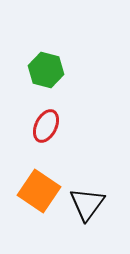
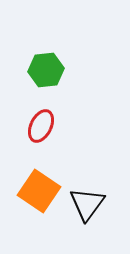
green hexagon: rotated 20 degrees counterclockwise
red ellipse: moved 5 px left
